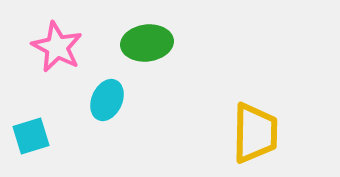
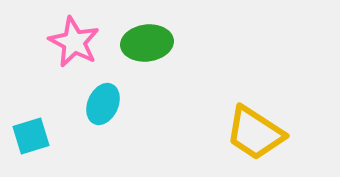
pink star: moved 17 px right, 5 px up
cyan ellipse: moved 4 px left, 4 px down
yellow trapezoid: rotated 122 degrees clockwise
